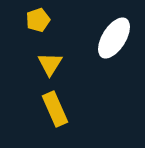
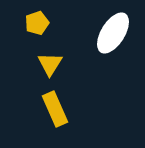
yellow pentagon: moved 1 px left, 3 px down
white ellipse: moved 1 px left, 5 px up
